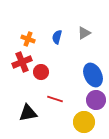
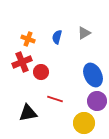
purple circle: moved 1 px right, 1 px down
yellow circle: moved 1 px down
